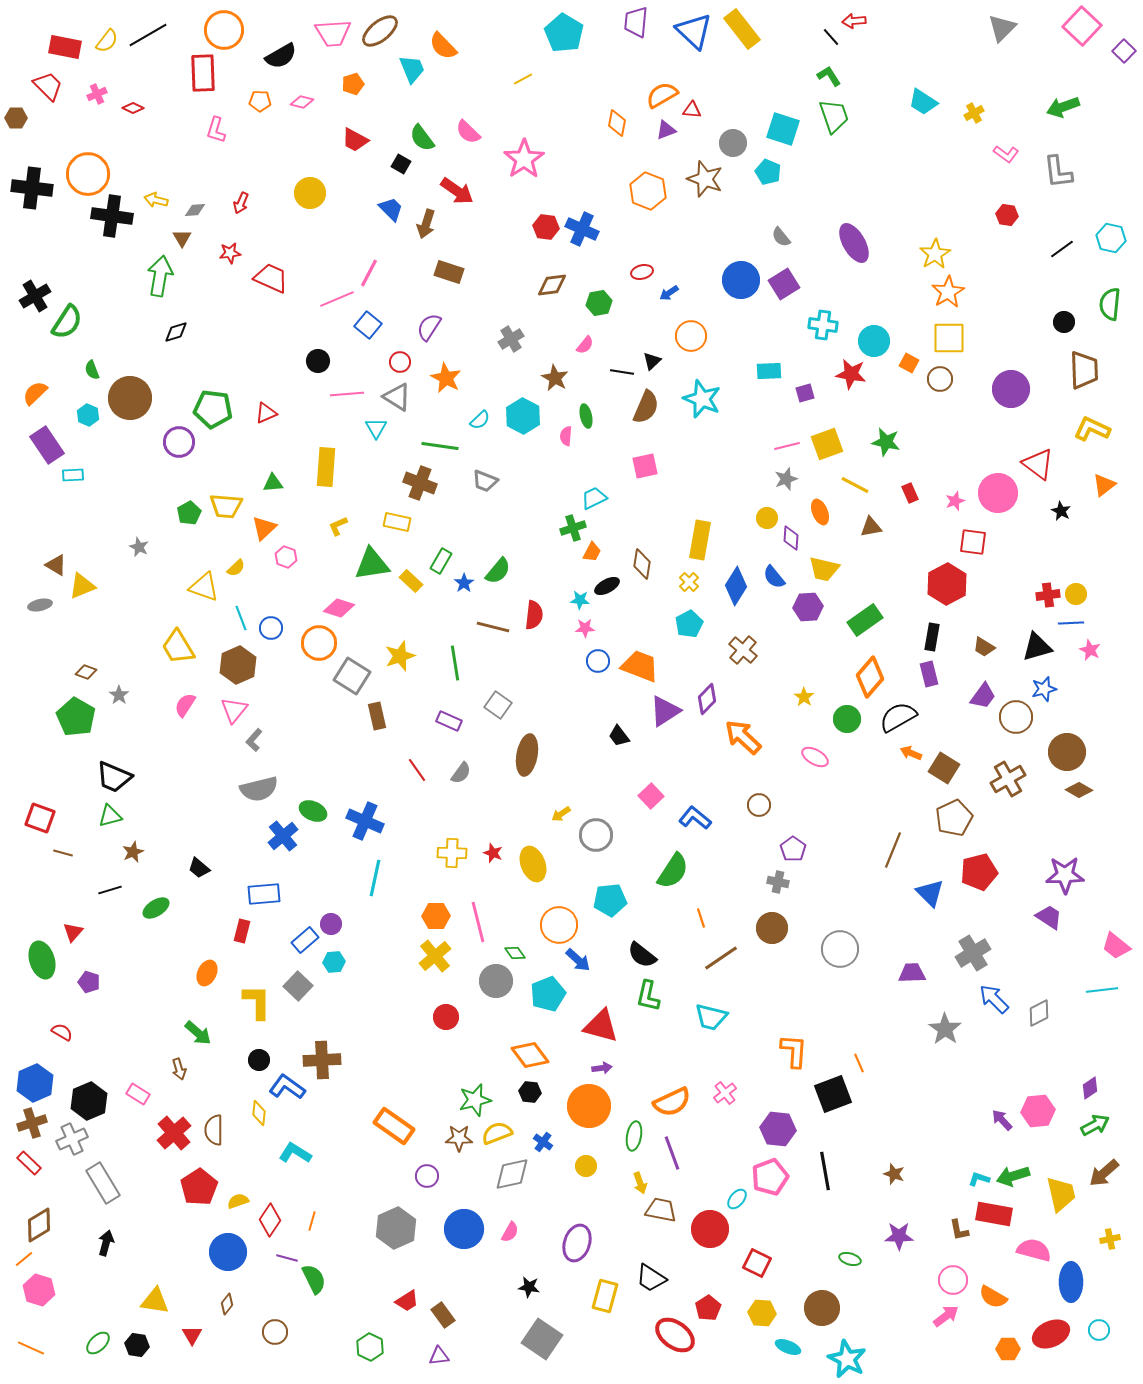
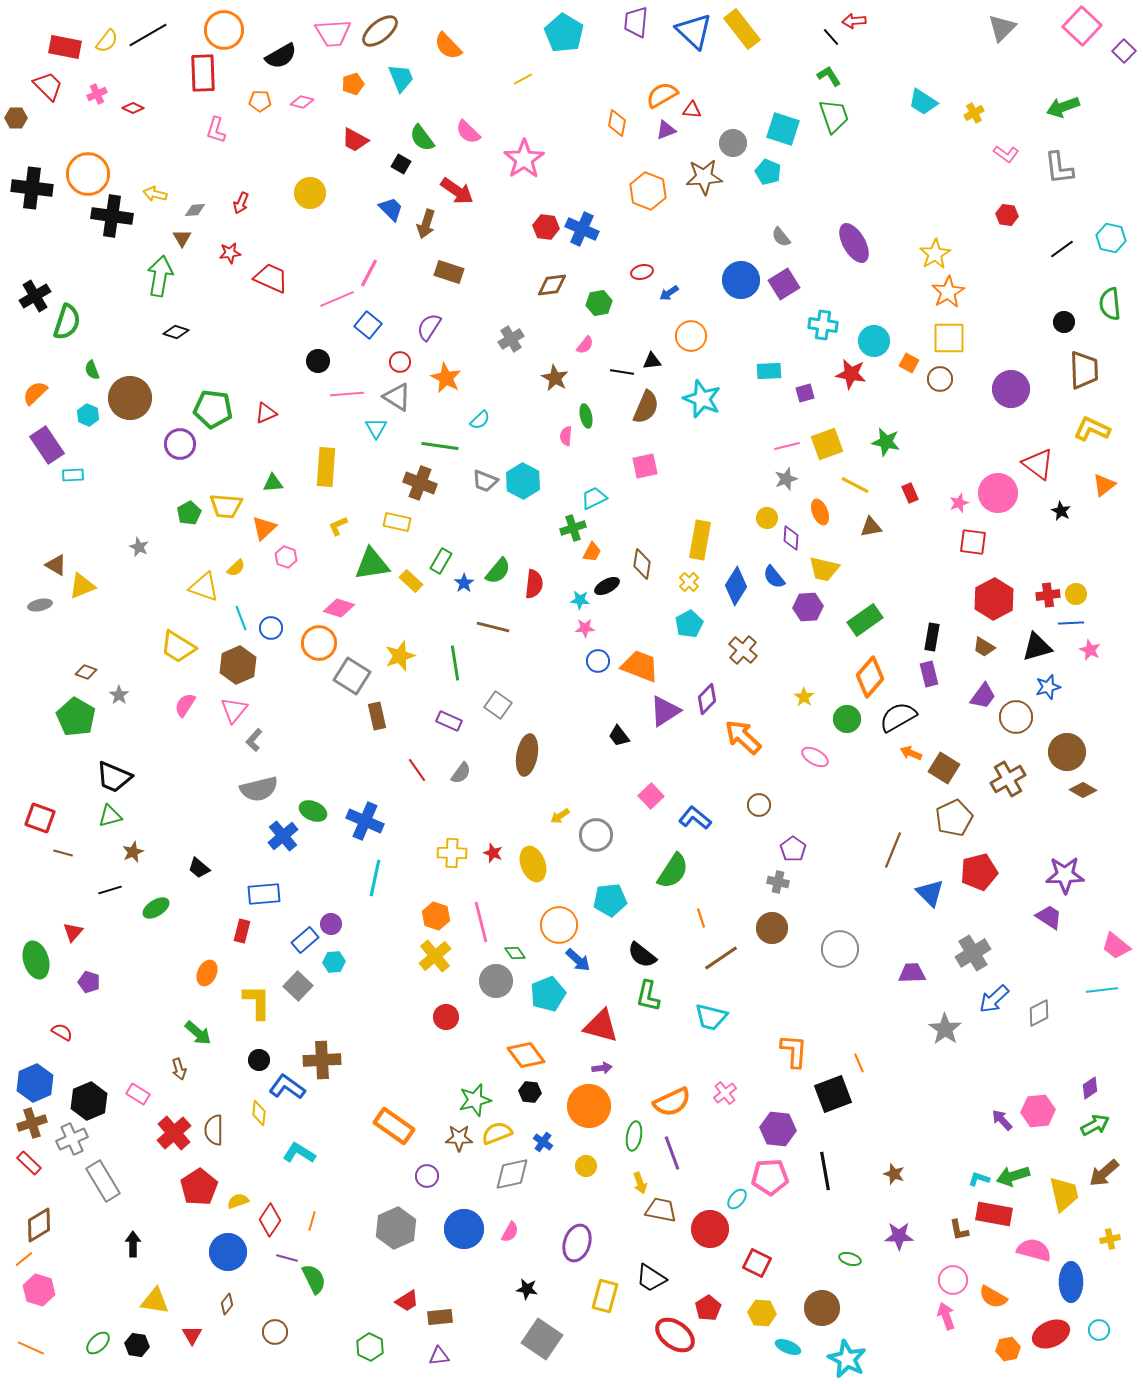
orange semicircle at (443, 46): moved 5 px right
cyan trapezoid at (412, 69): moved 11 px left, 9 px down
gray L-shape at (1058, 172): moved 1 px right, 4 px up
brown star at (705, 179): moved 1 px left, 2 px up; rotated 24 degrees counterclockwise
yellow arrow at (156, 200): moved 1 px left, 6 px up
green semicircle at (1110, 304): rotated 12 degrees counterclockwise
green semicircle at (67, 322): rotated 15 degrees counterclockwise
black diamond at (176, 332): rotated 35 degrees clockwise
black triangle at (652, 361): rotated 36 degrees clockwise
cyan hexagon at (523, 416): moved 65 px down
purple circle at (179, 442): moved 1 px right, 2 px down
pink star at (955, 501): moved 4 px right, 2 px down
red hexagon at (947, 584): moved 47 px right, 15 px down
red semicircle at (534, 615): moved 31 px up
yellow trapezoid at (178, 647): rotated 27 degrees counterclockwise
blue star at (1044, 689): moved 4 px right, 2 px up
brown diamond at (1079, 790): moved 4 px right
yellow arrow at (561, 814): moved 1 px left, 2 px down
orange hexagon at (436, 916): rotated 20 degrees clockwise
pink line at (478, 922): moved 3 px right
green ellipse at (42, 960): moved 6 px left
blue arrow at (994, 999): rotated 88 degrees counterclockwise
orange diamond at (530, 1055): moved 4 px left
cyan L-shape at (295, 1153): moved 4 px right
pink pentagon at (770, 1177): rotated 18 degrees clockwise
gray rectangle at (103, 1183): moved 2 px up
yellow trapezoid at (1061, 1194): moved 3 px right
black arrow at (106, 1243): moved 27 px right, 1 px down; rotated 15 degrees counterclockwise
black star at (529, 1287): moved 2 px left, 2 px down
brown rectangle at (443, 1315): moved 3 px left, 2 px down; rotated 60 degrees counterclockwise
pink arrow at (946, 1316): rotated 72 degrees counterclockwise
orange hexagon at (1008, 1349): rotated 10 degrees counterclockwise
